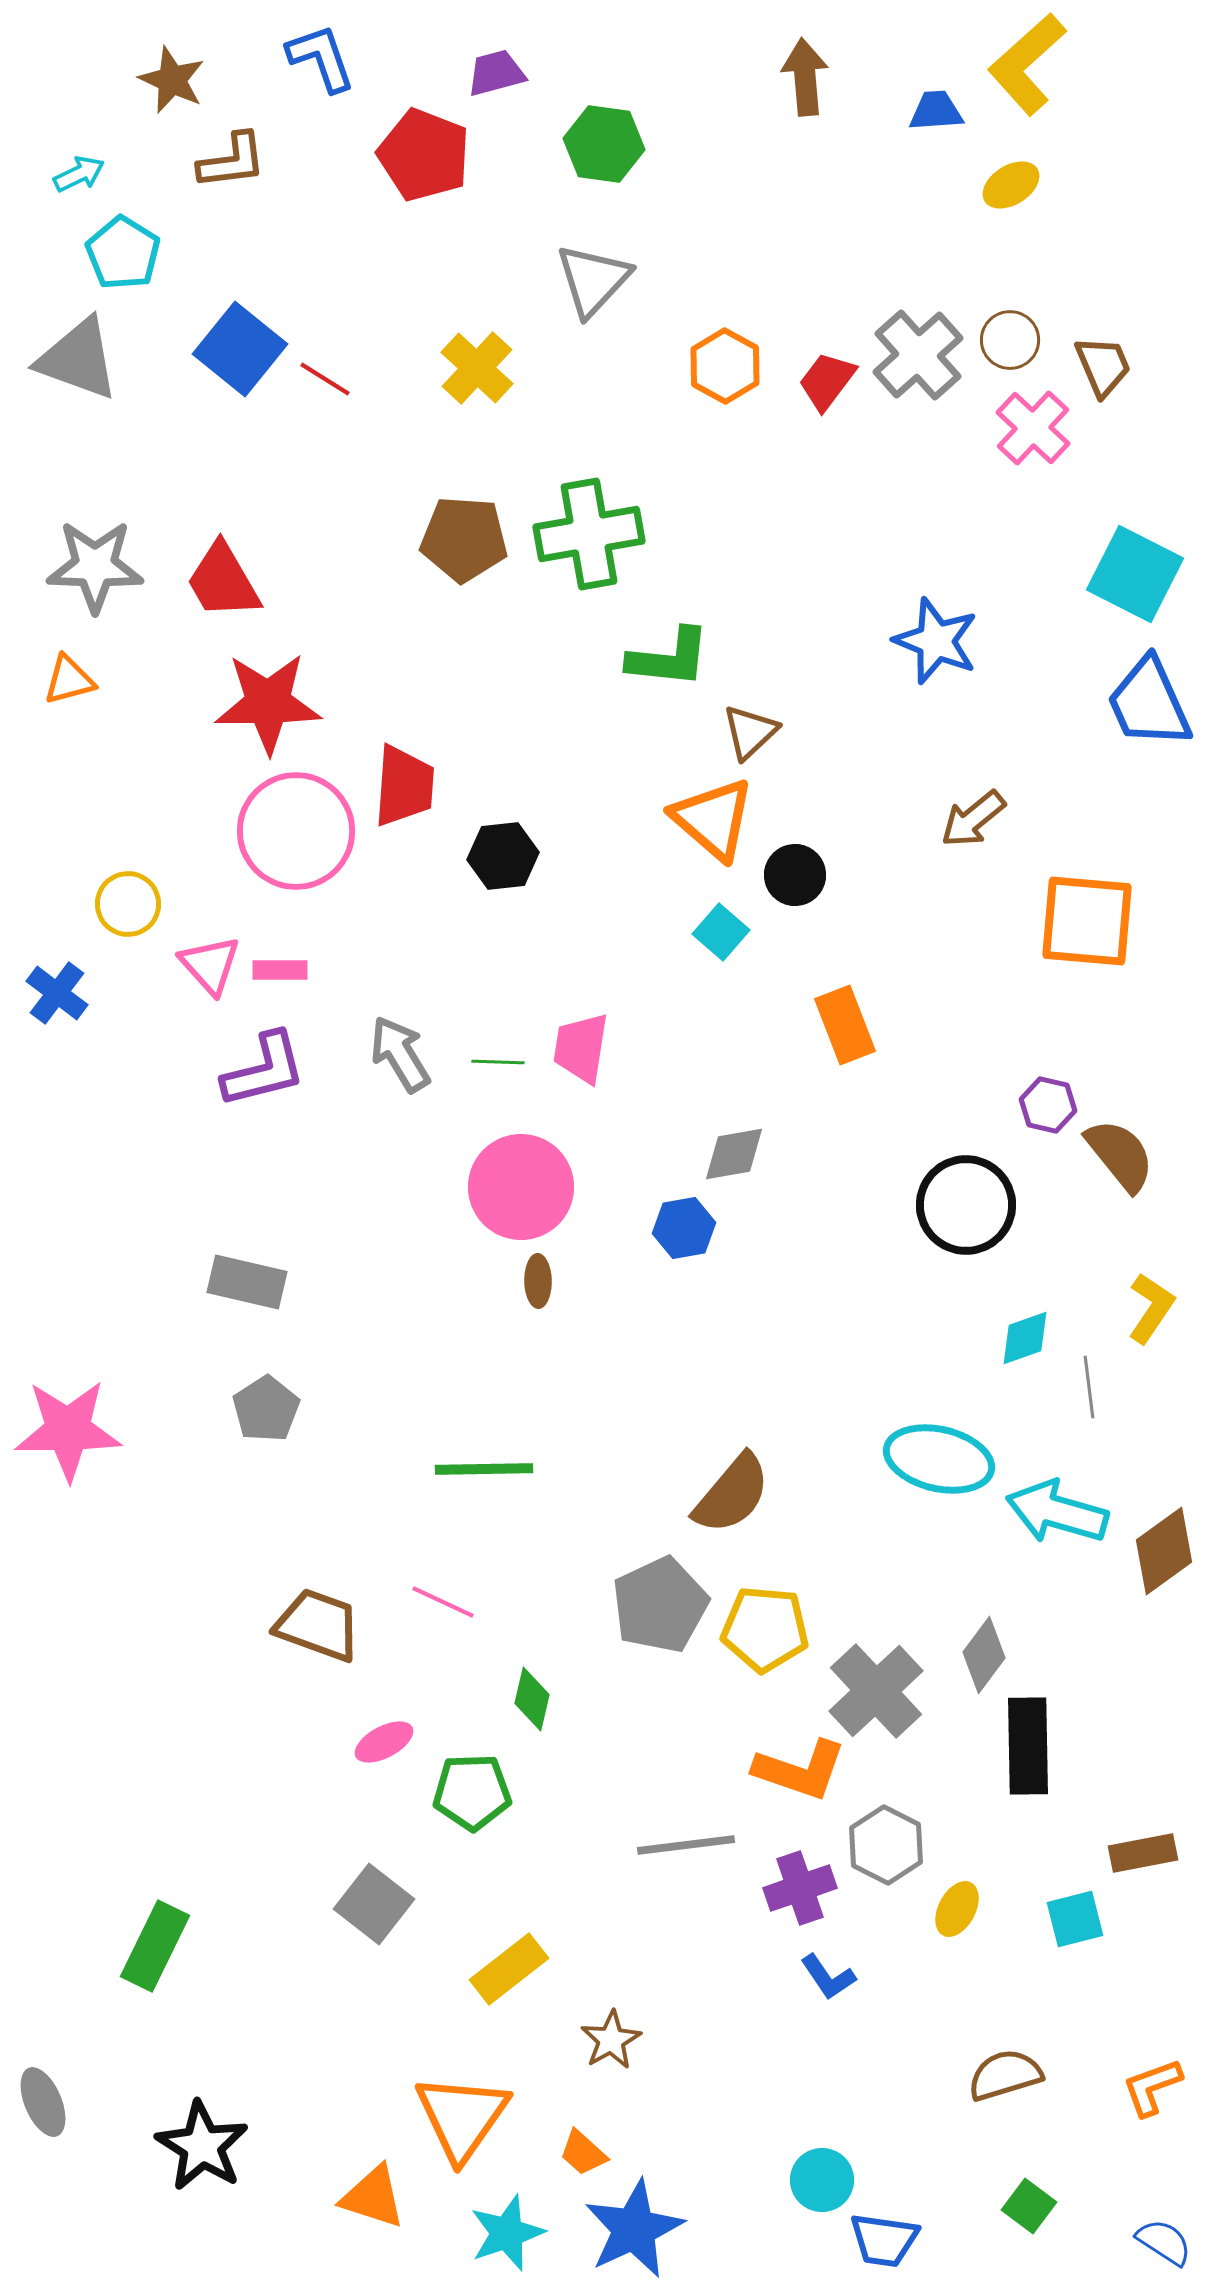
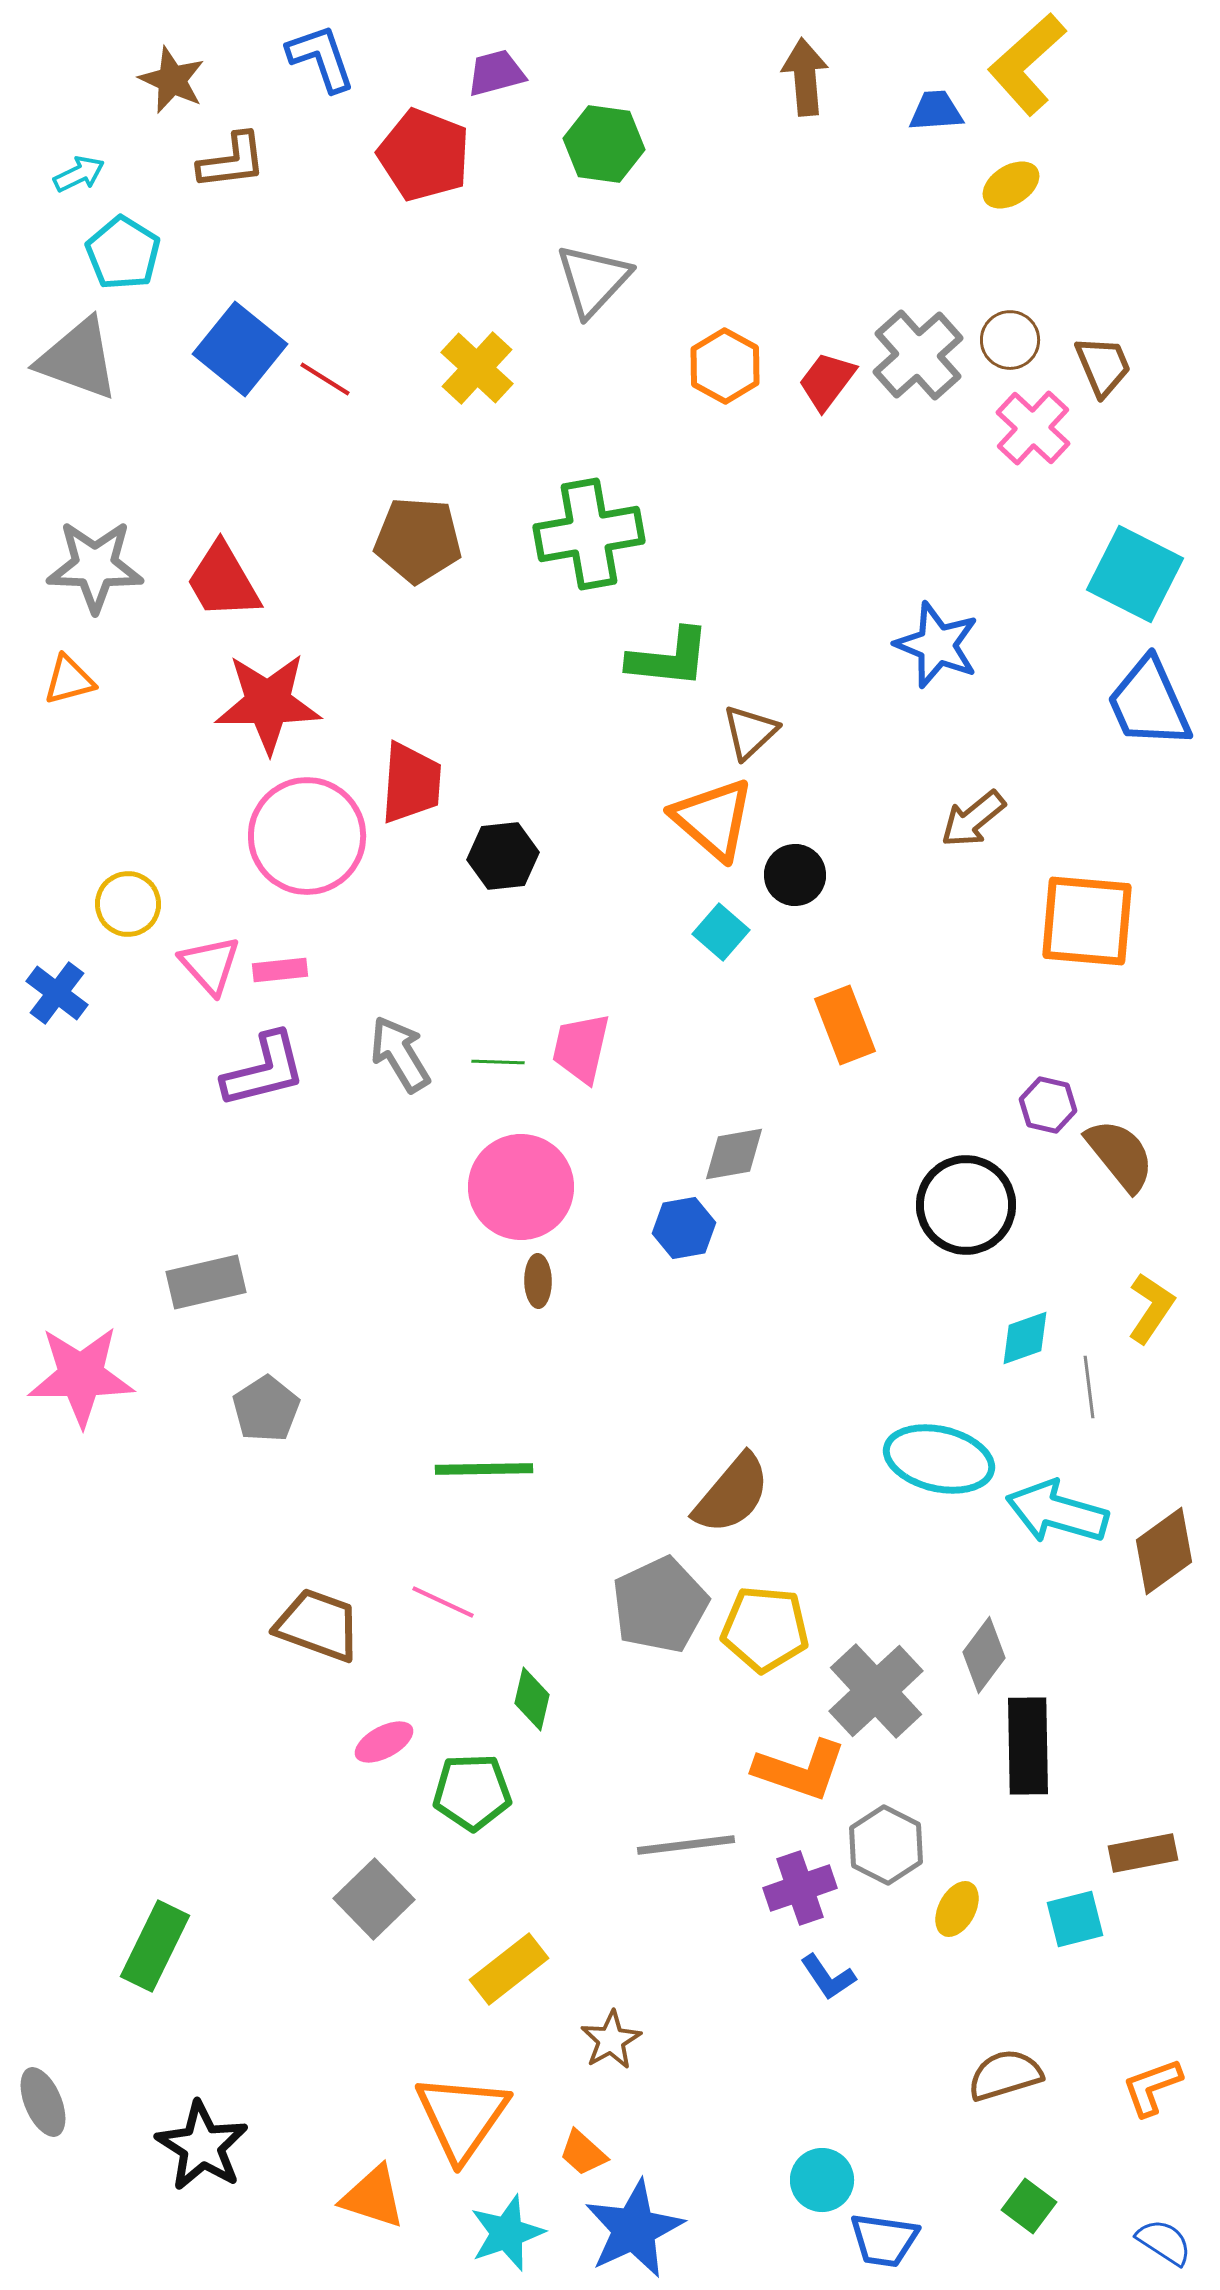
brown pentagon at (464, 539): moved 46 px left, 1 px down
blue star at (936, 641): moved 1 px right, 4 px down
red trapezoid at (404, 786): moved 7 px right, 3 px up
pink circle at (296, 831): moved 11 px right, 5 px down
pink rectangle at (280, 970): rotated 6 degrees counterclockwise
pink trapezoid at (581, 1048): rotated 4 degrees clockwise
gray rectangle at (247, 1282): moved 41 px left; rotated 26 degrees counterclockwise
pink star at (68, 1430): moved 13 px right, 54 px up
gray square at (374, 1904): moved 5 px up; rotated 8 degrees clockwise
